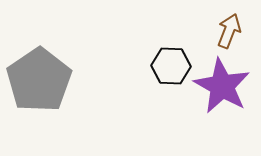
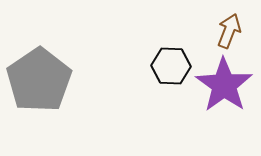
purple star: moved 2 px right, 1 px up; rotated 6 degrees clockwise
